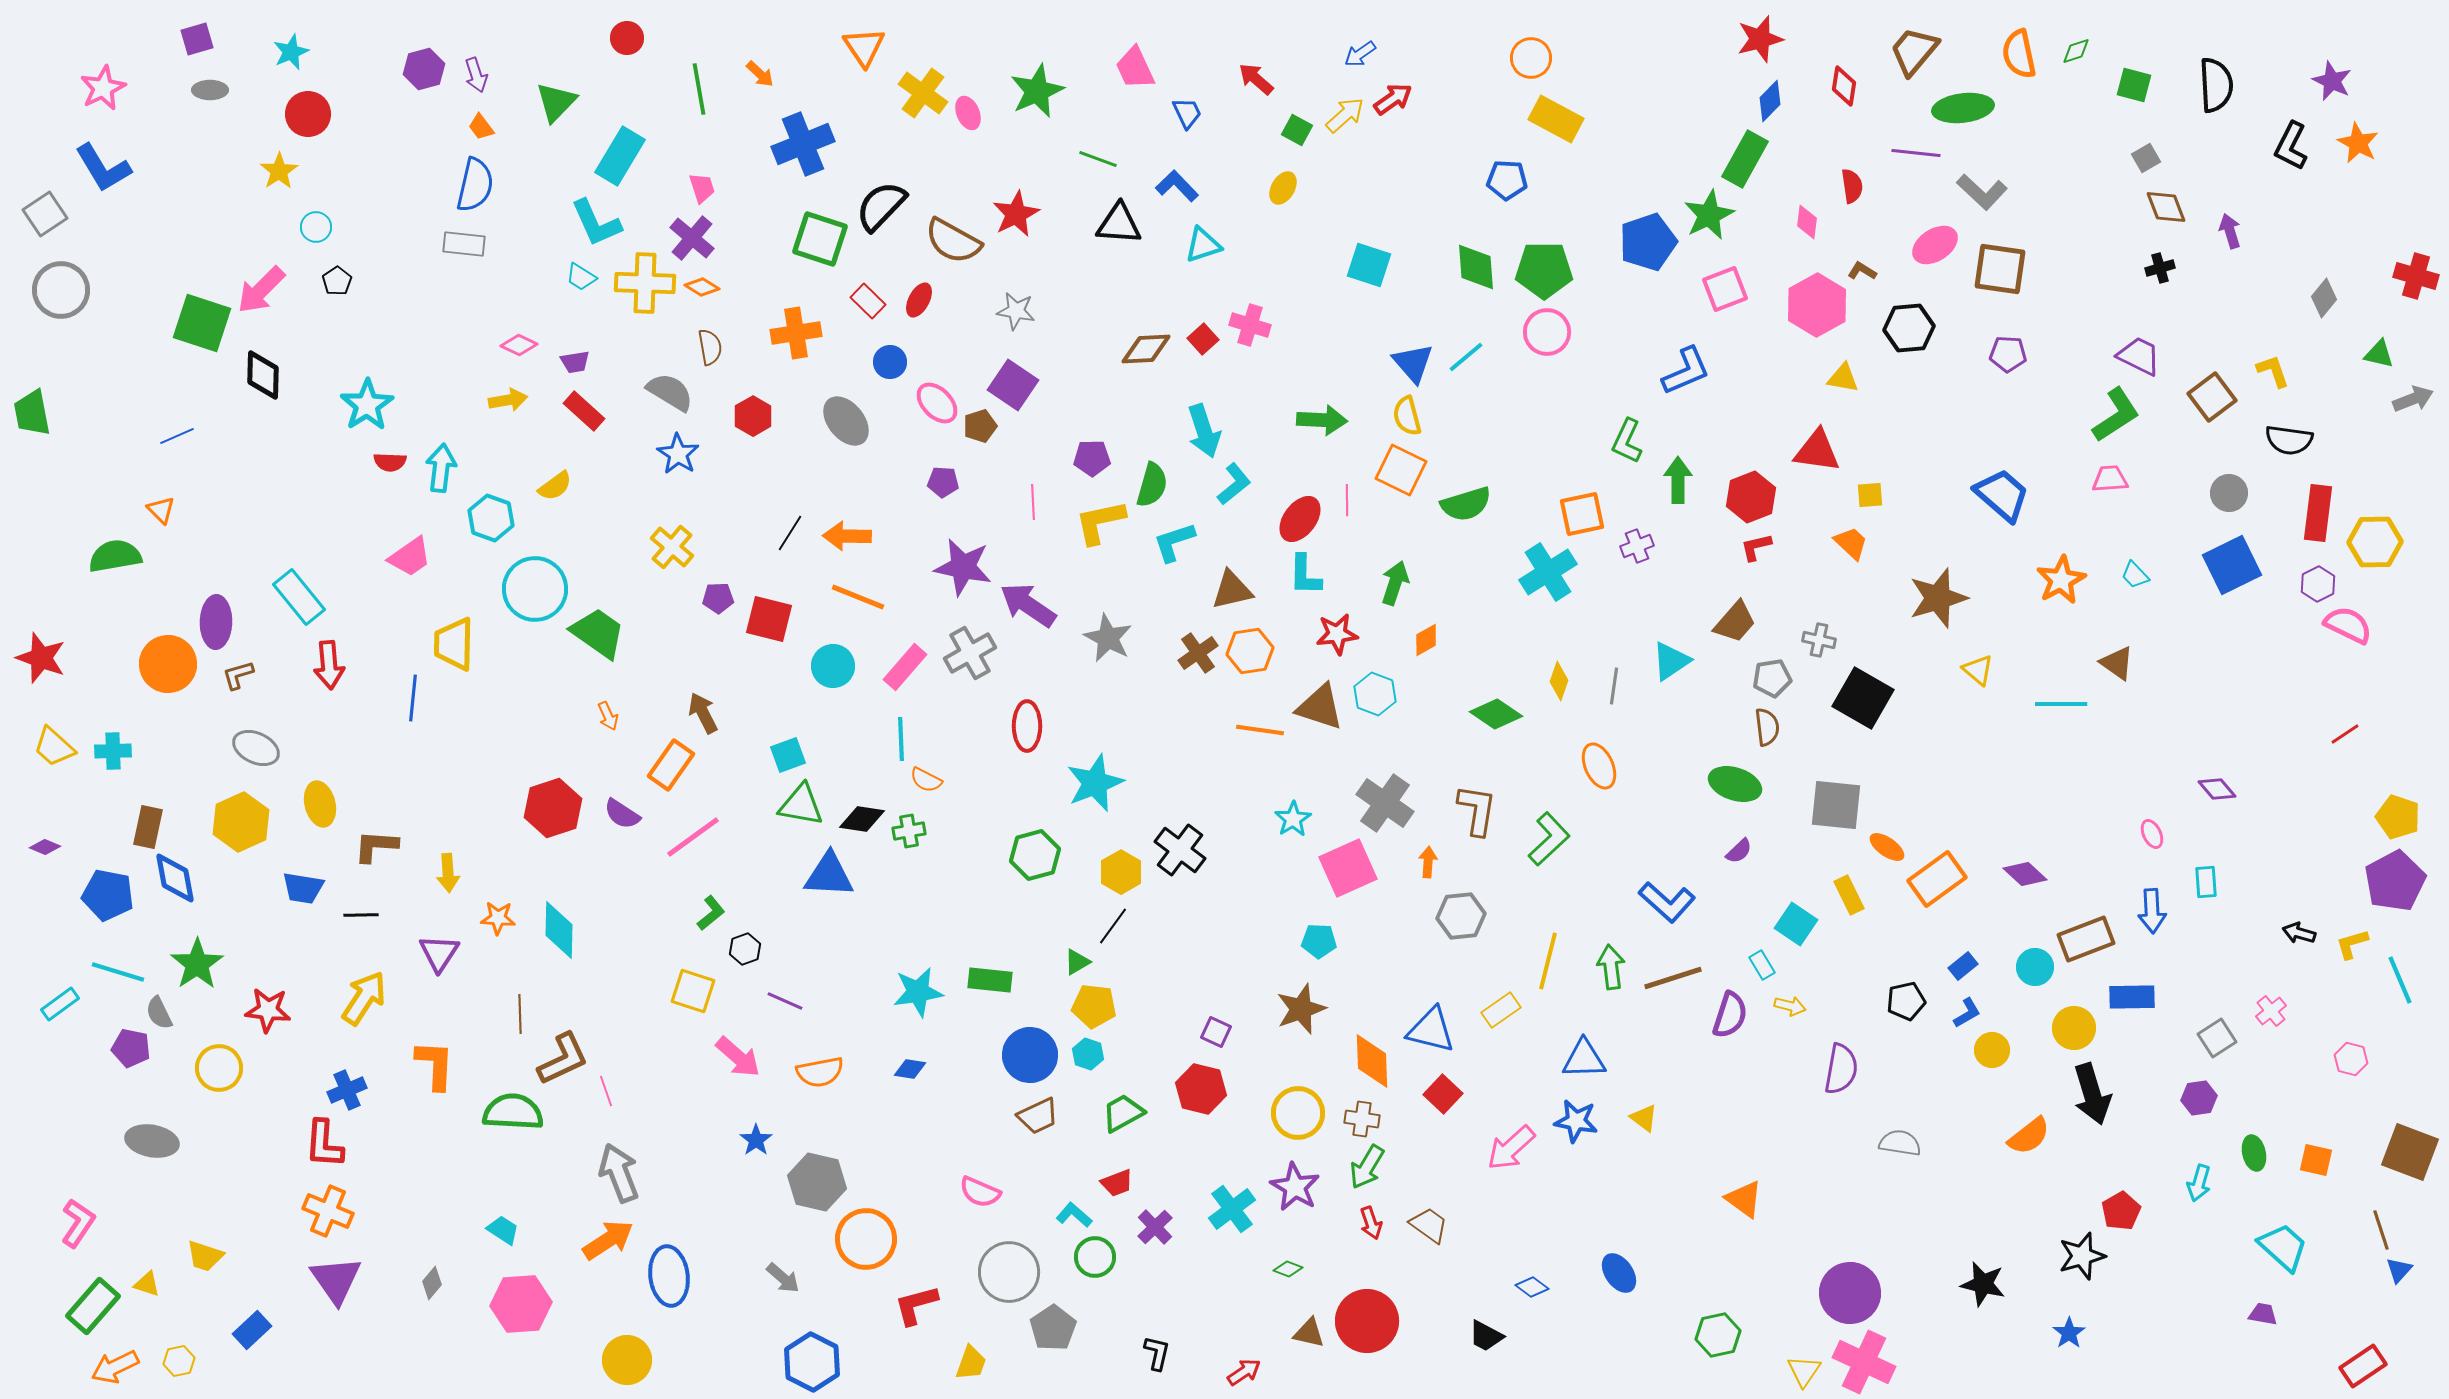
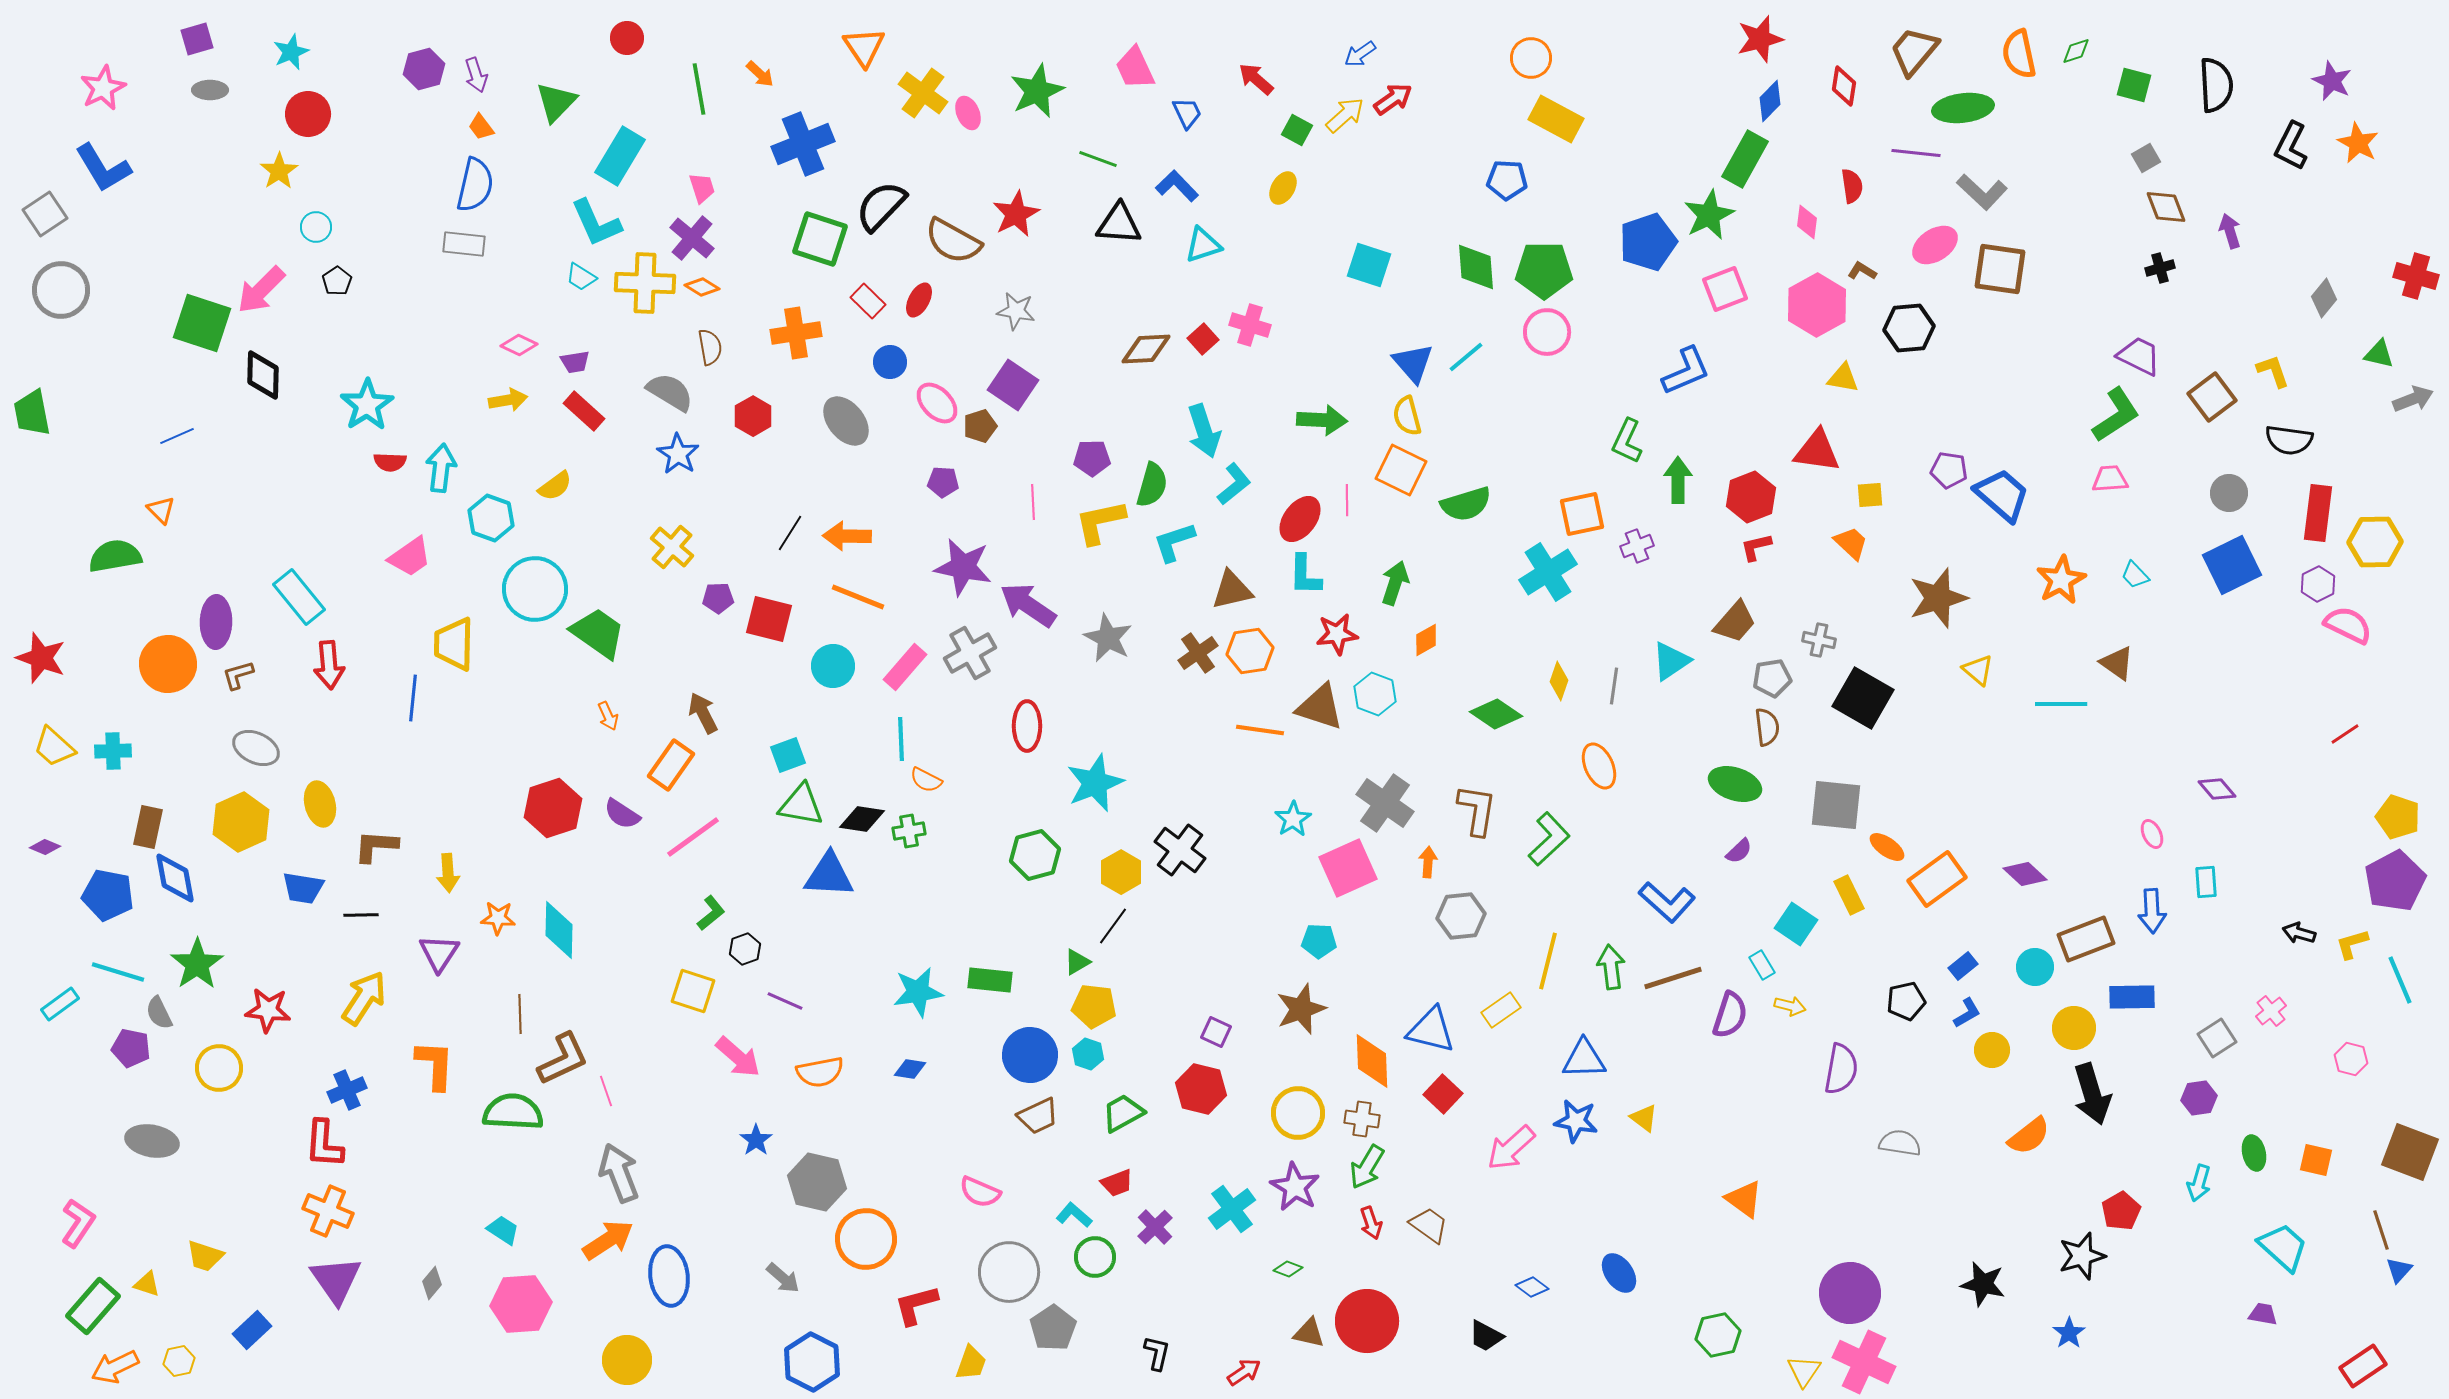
purple pentagon at (2008, 354): moved 59 px left, 116 px down; rotated 6 degrees clockwise
